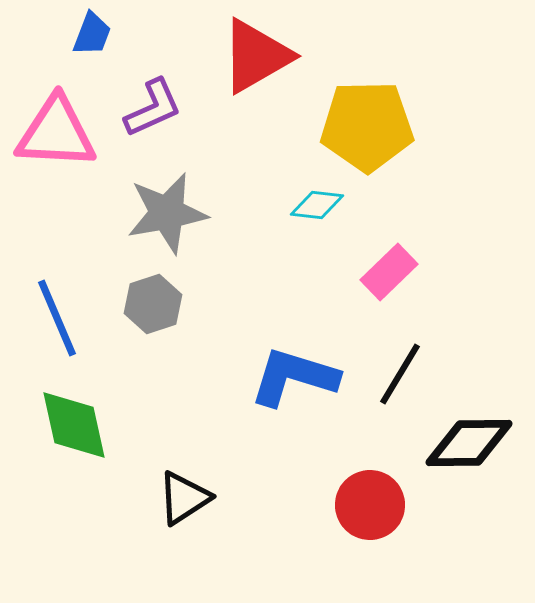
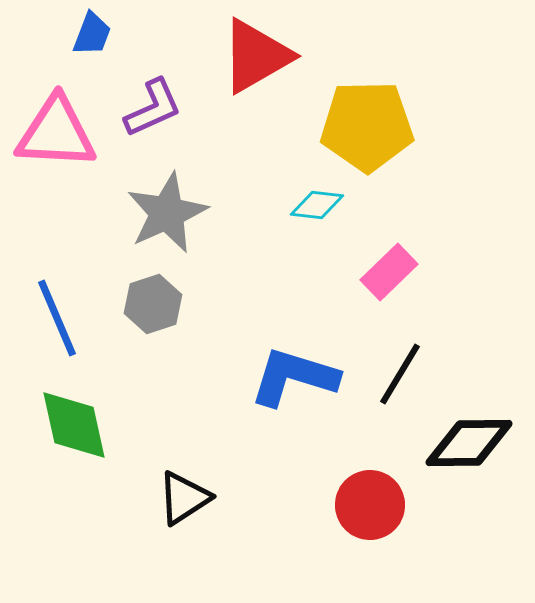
gray star: rotated 14 degrees counterclockwise
